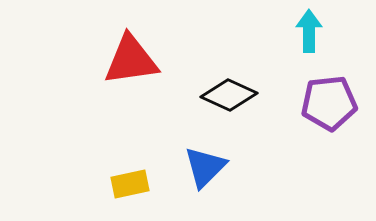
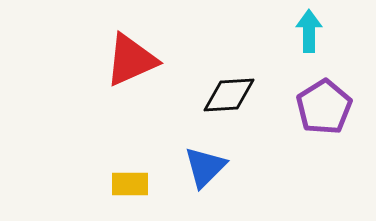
red triangle: rotated 16 degrees counterclockwise
black diamond: rotated 28 degrees counterclockwise
purple pentagon: moved 5 px left, 4 px down; rotated 26 degrees counterclockwise
yellow rectangle: rotated 12 degrees clockwise
